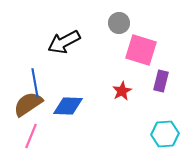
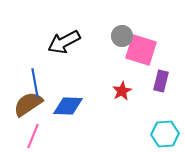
gray circle: moved 3 px right, 13 px down
pink line: moved 2 px right
